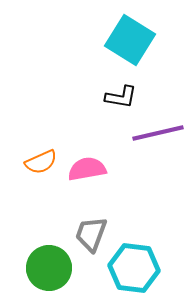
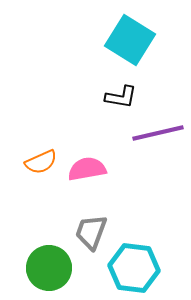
gray trapezoid: moved 2 px up
